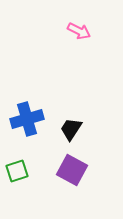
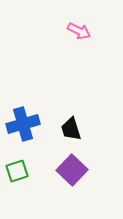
blue cross: moved 4 px left, 5 px down
black trapezoid: rotated 50 degrees counterclockwise
purple square: rotated 16 degrees clockwise
